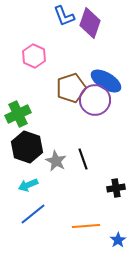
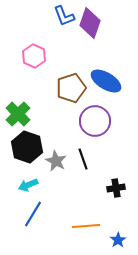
purple circle: moved 21 px down
green cross: rotated 20 degrees counterclockwise
blue line: rotated 20 degrees counterclockwise
